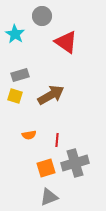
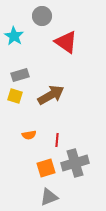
cyan star: moved 1 px left, 2 px down
